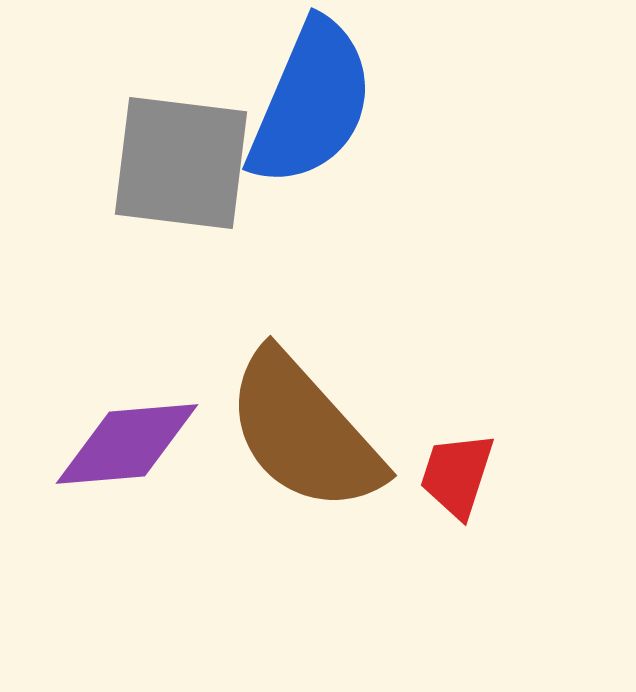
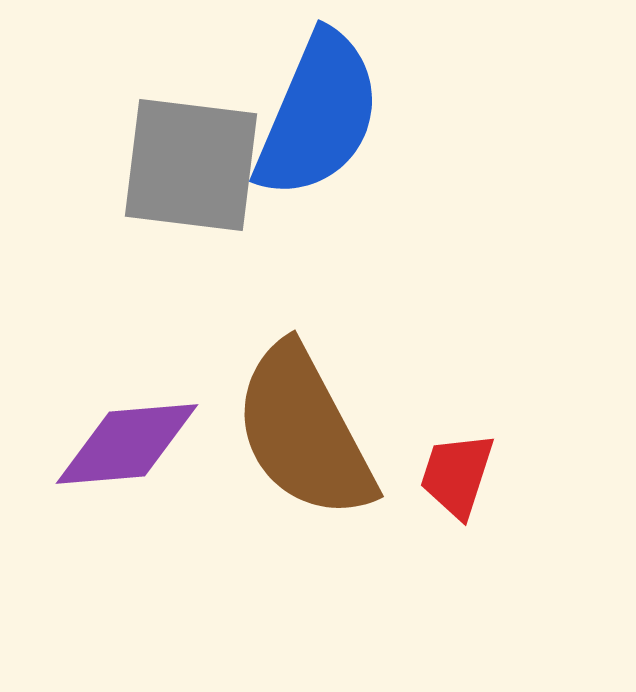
blue semicircle: moved 7 px right, 12 px down
gray square: moved 10 px right, 2 px down
brown semicircle: rotated 14 degrees clockwise
